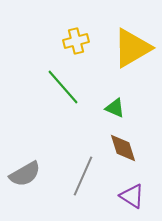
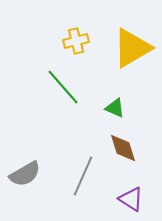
purple triangle: moved 1 px left, 3 px down
